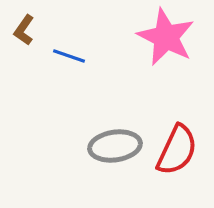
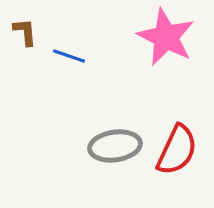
brown L-shape: moved 1 px right, 2 px down; rotated 140 degrees clockwise
